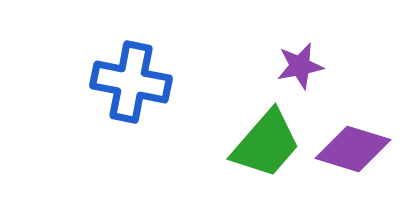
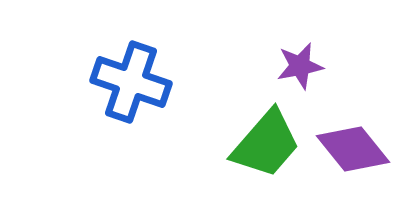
blue cross: rotated 8 degrees clockwise
purple diamond: rotated 34 degrees clockwise
